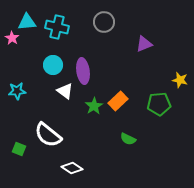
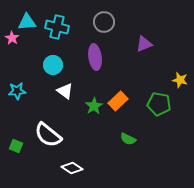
purple ellipse: moved 12 px right, 14 px up
green pentagon: rotated 15 degrees clockwise
green square: moved 3 px left, 3 px up
